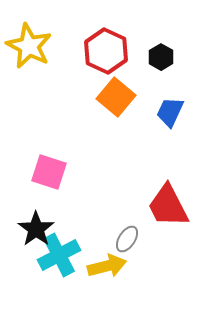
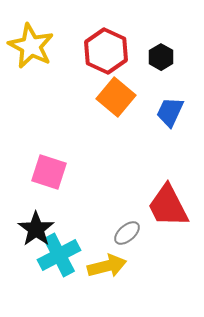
yellow star: moved 2 px right
gray ellipse: moved 6 px up; rotated 16 degrees clockwise
